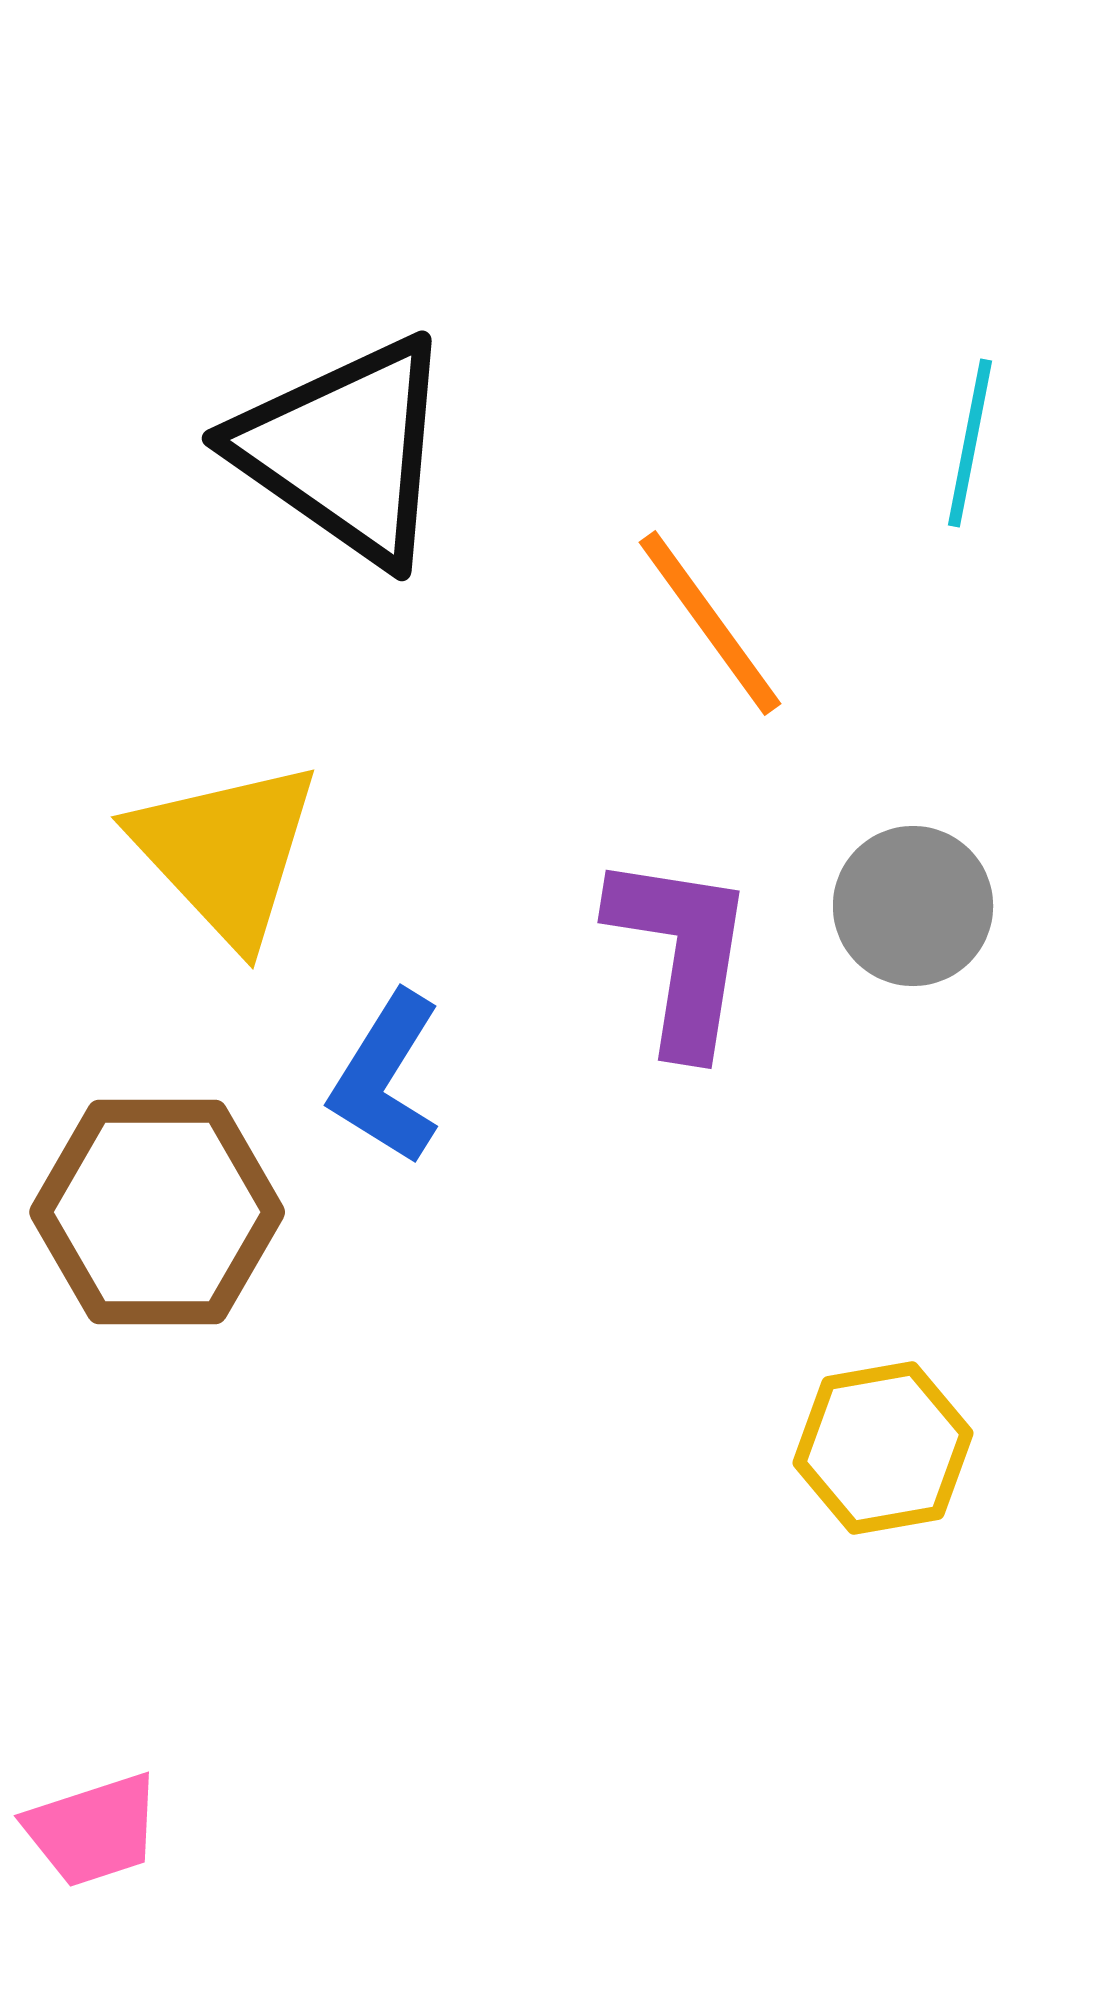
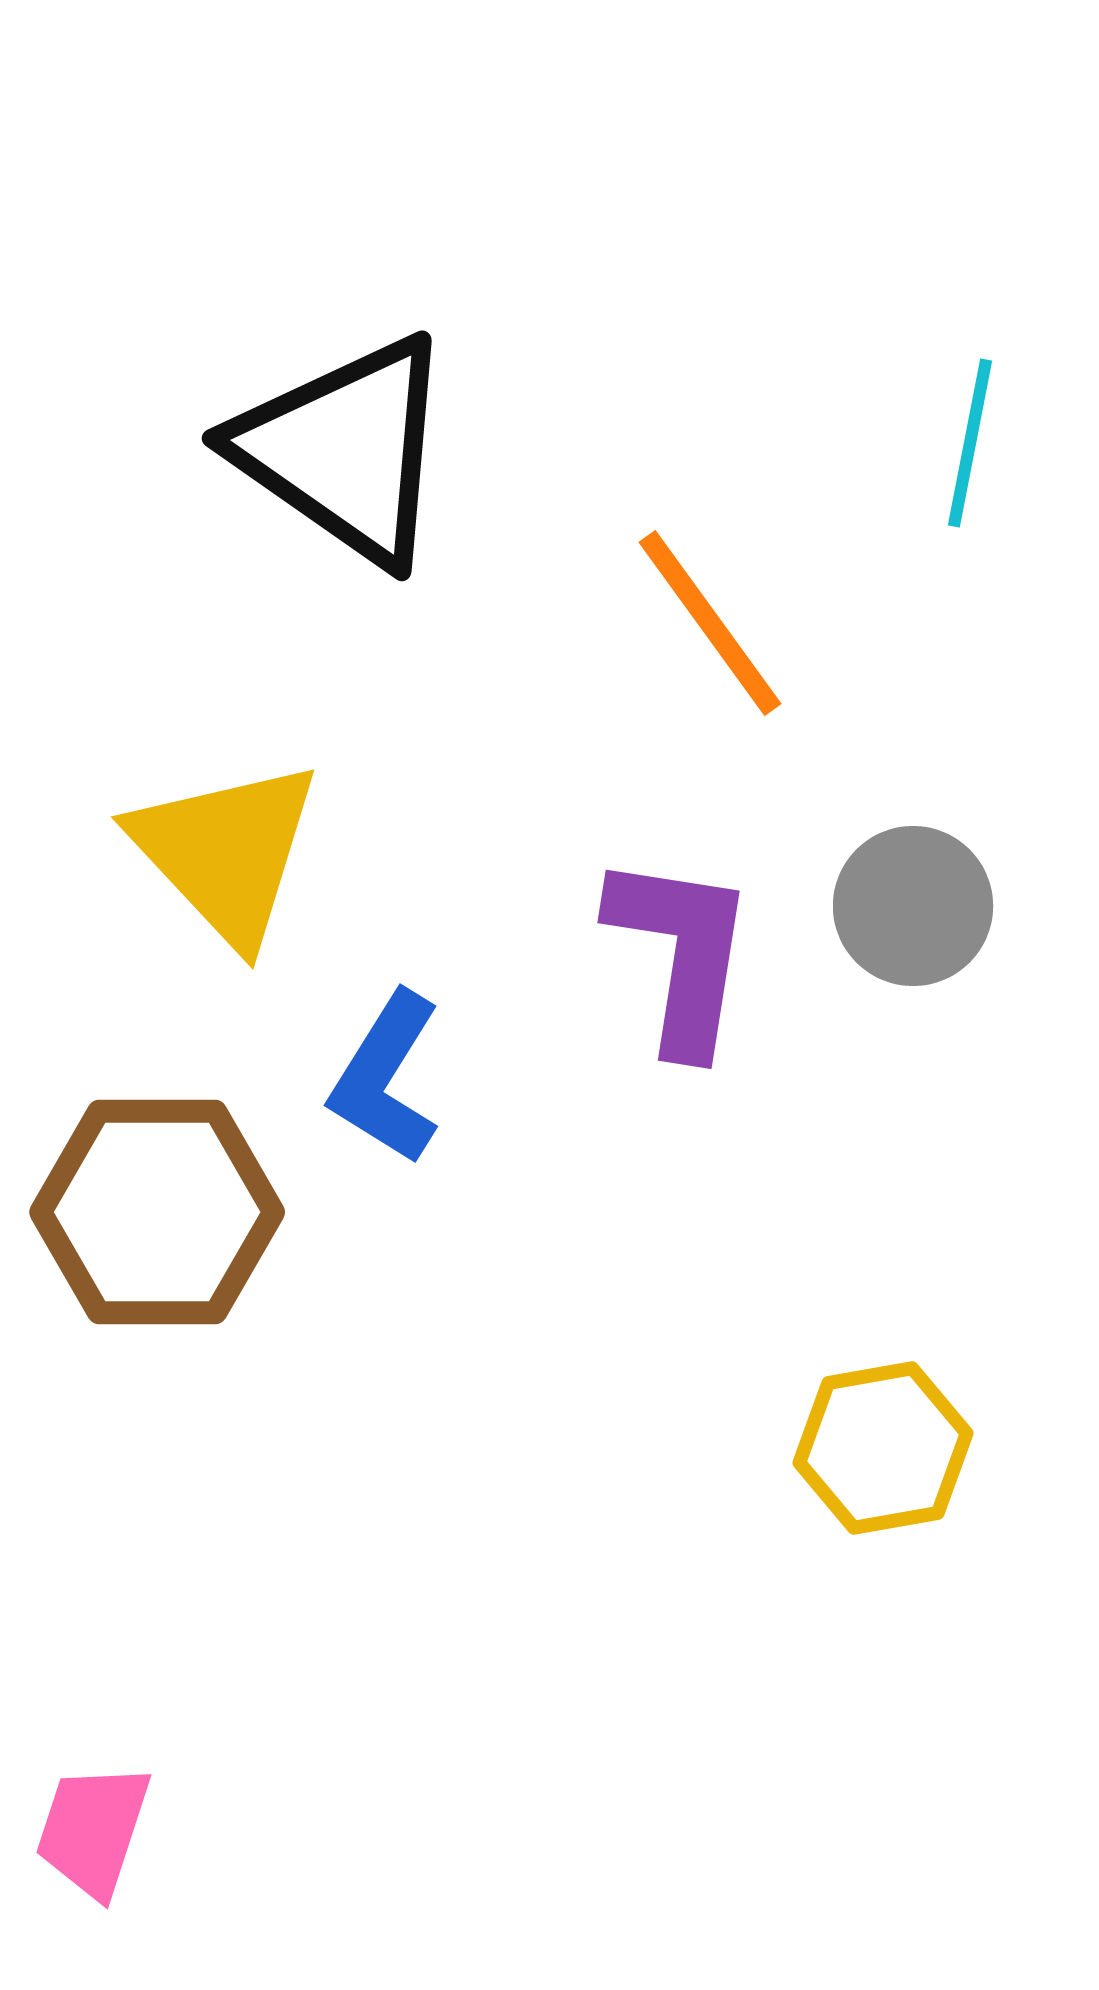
pink trapezoid: rotated 126 degrees clockwise
